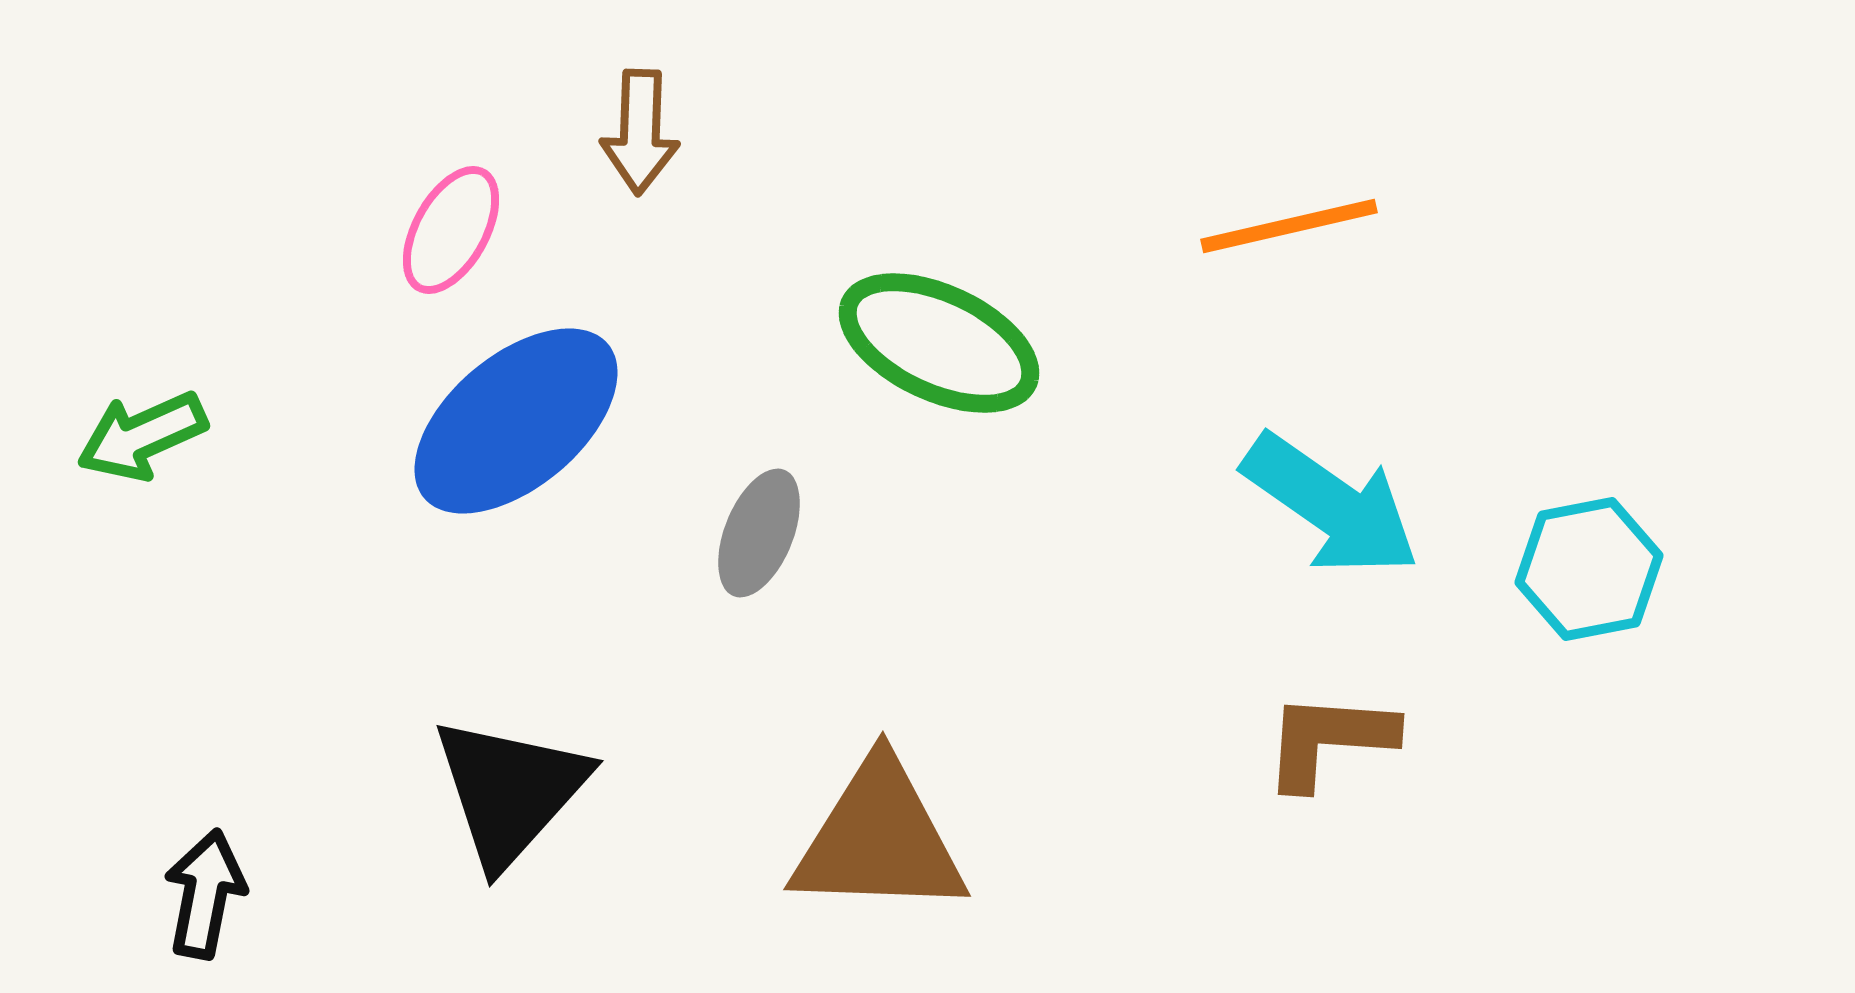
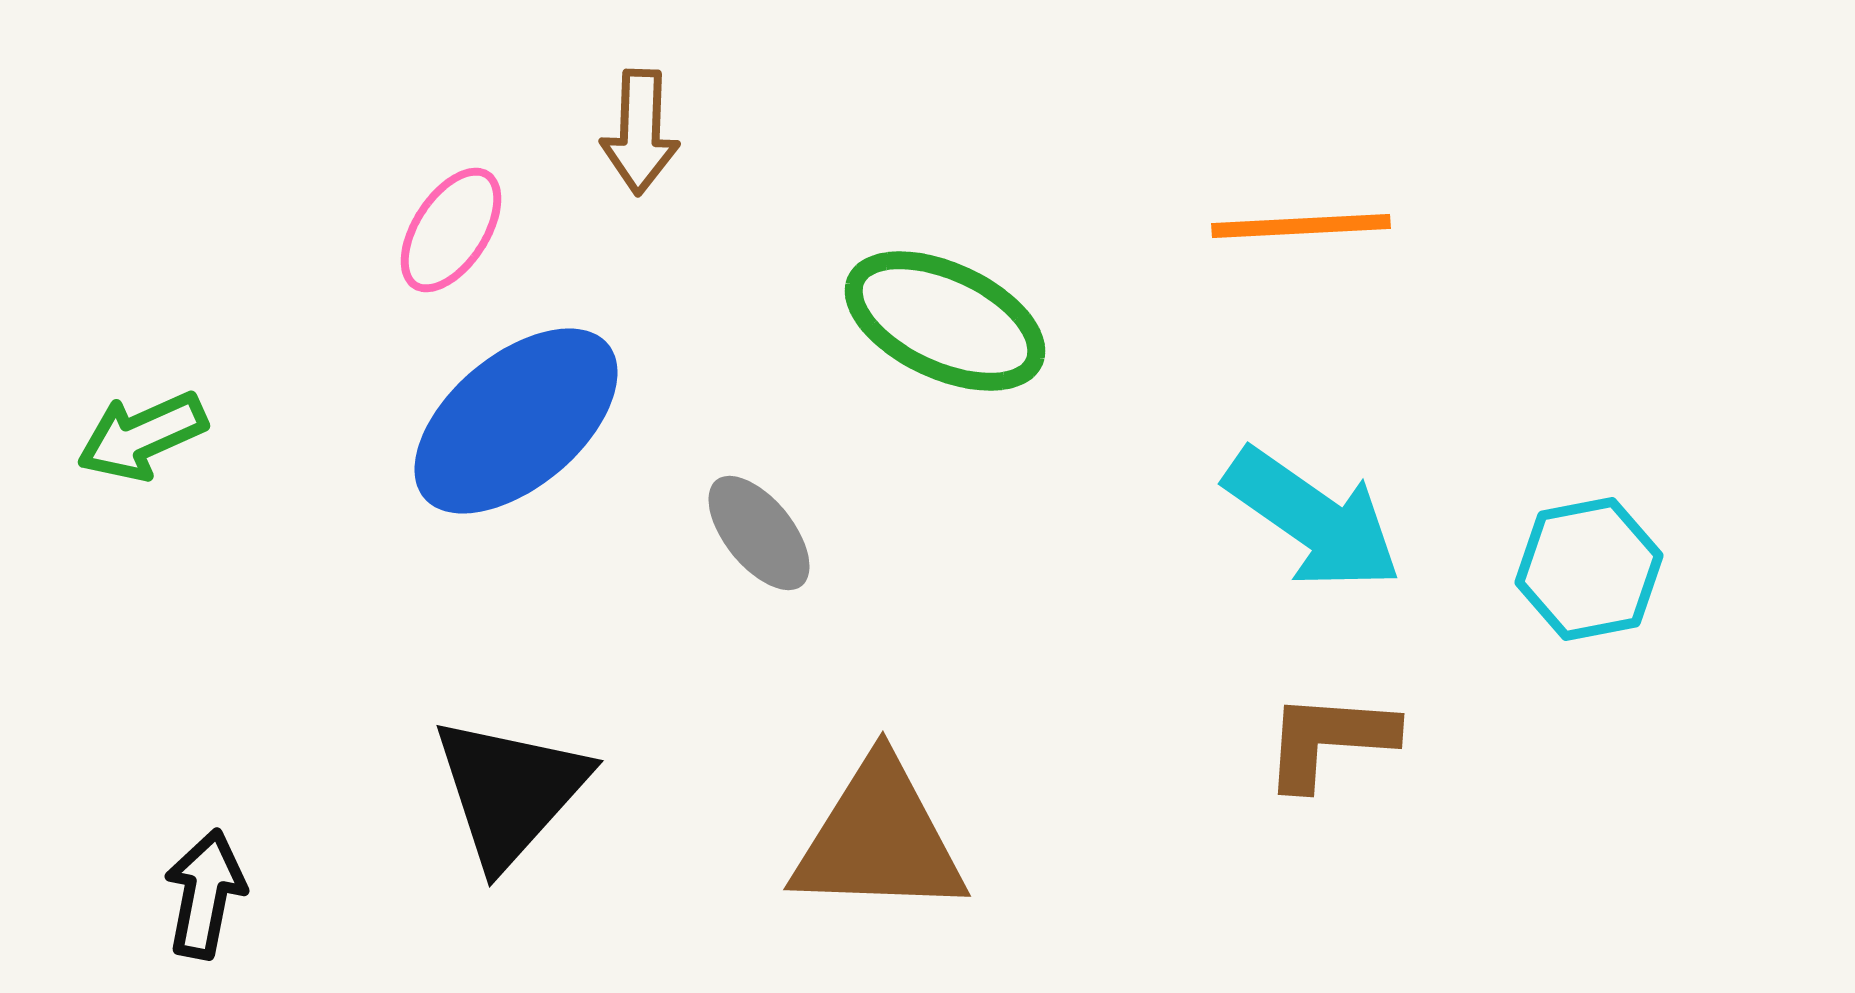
orange line: moved 12 px right; rotated 10 degrees clockwise
pink ellipse: rotated 4 degrees clockwise
green ellipse: moved 6 px right, 22 px up
cyan arrow: moved 18 px left, 14 px down
gray ellipse: rotated 61 degrees counterclockwise
